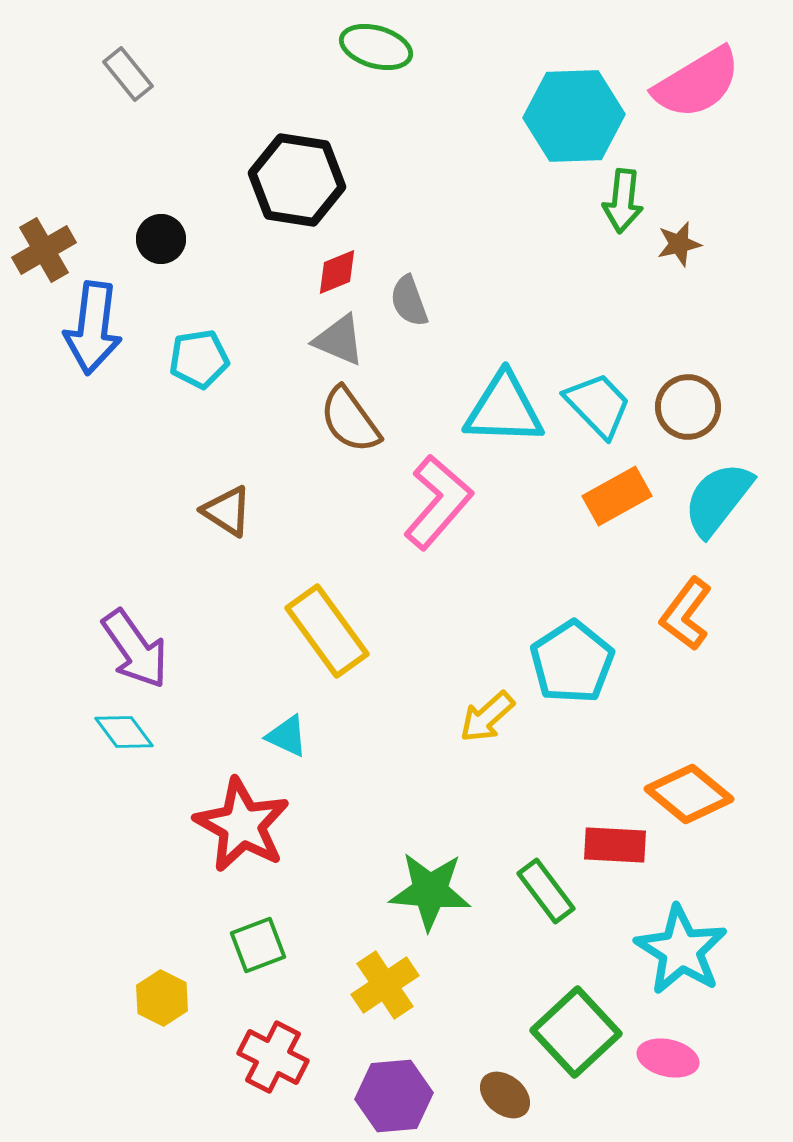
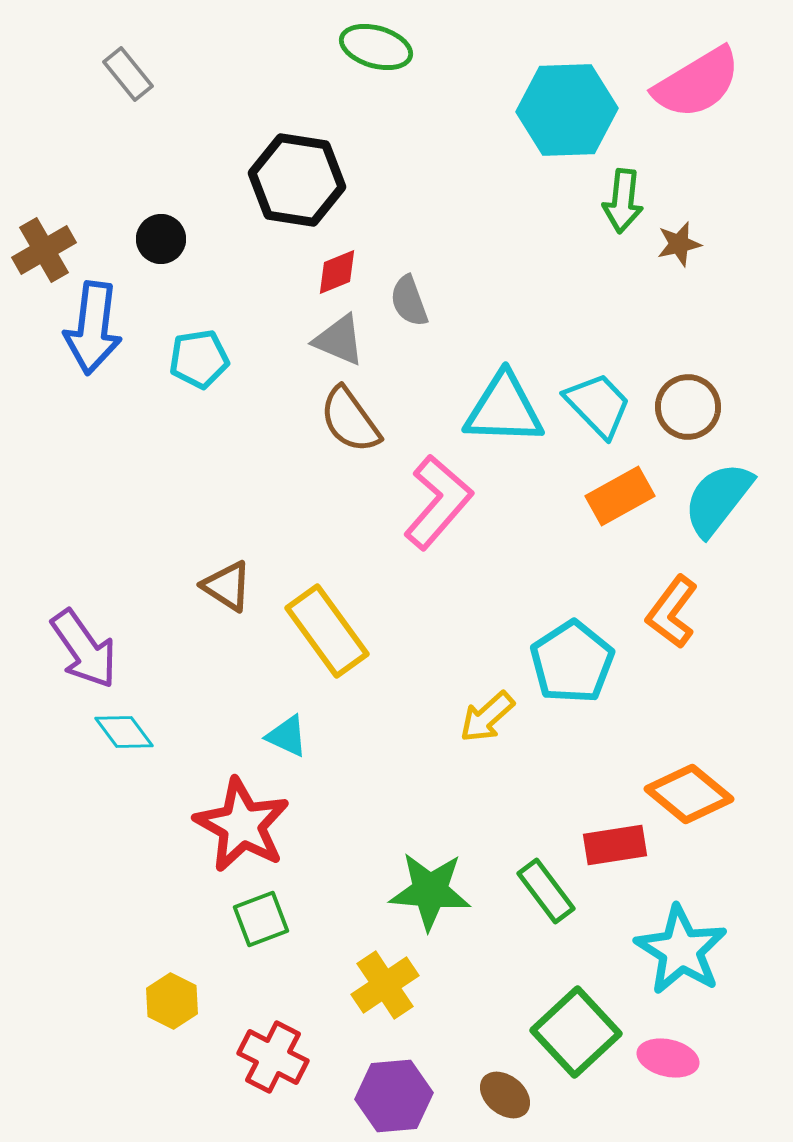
cyan hexagon at (574, 116): moved 7 px left, 6 px up
orange rectangle at (617, 496): moved 3 px right
brown triangle at (227, 511): moved 75 px down
orange L-shape at (686, 614): moved 14 px left, 2 px up
purple arrow at (135, 649): moved 51 px left
red rectangle at (615, 845): rotated 12 degrees counterclockwise
green square at (258, 945): moved 3 px right, 26 px up
yellow hexagon at (162, 998): moved 10 px right, 3 px down
